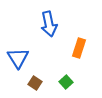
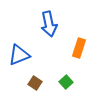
blue triangle: moved 1 px right, 3 px up; rotated 40 degrees clockwise
